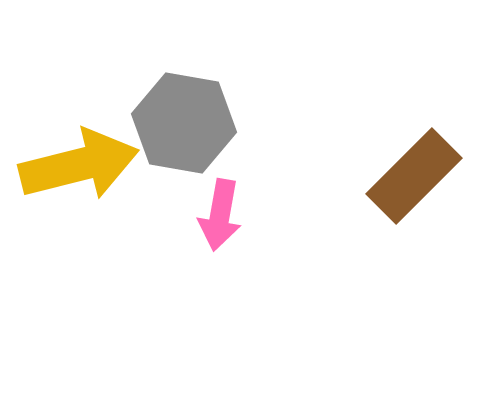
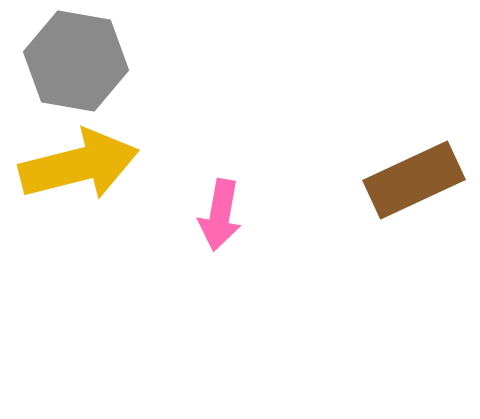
gray hexagon: moved 108 px left, 62 px up
brown rectangle: moved 4 px down; rotated 20 degrees clockwise
